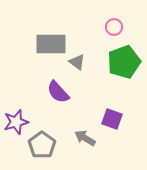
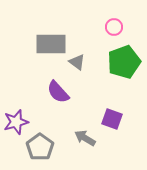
gray pentagon: moved 2 px left, 2 px down
